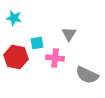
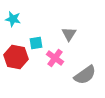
cyan star: moved 1 px left, 1 px down
cyan square: moved 1 px left
pink cross: rotated 30 degrees clockwise
gray semicircle: moved 2 px left; rotated 60 degrees counterclockwise
